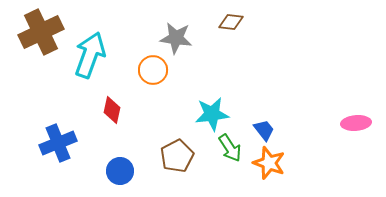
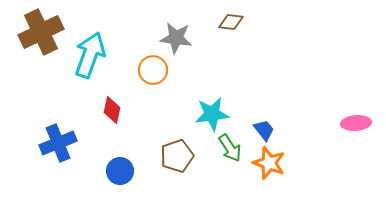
brown pentagon: rotated 8 degrees clockwise
